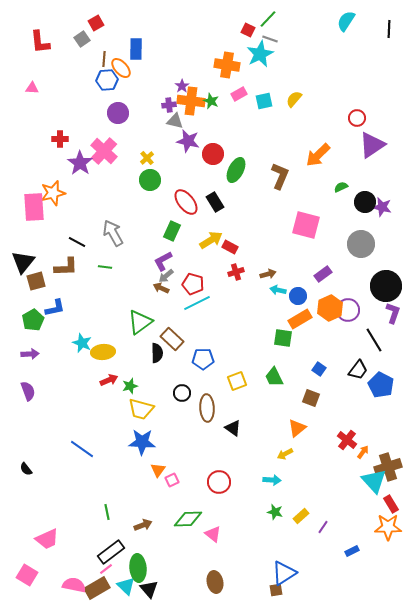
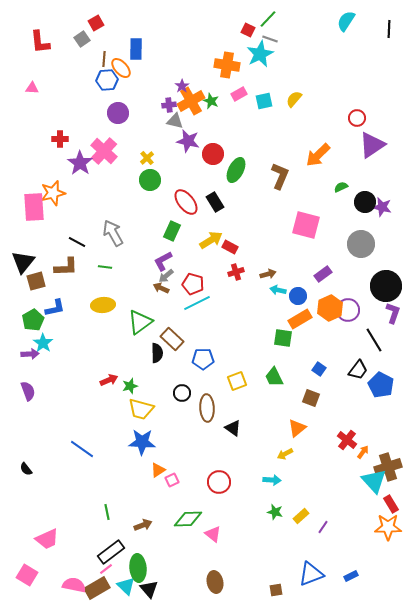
orange cross at (191, 101): rotated 36 degrees counterclockwise
cyan star at (82, 343): moved 39 px left; rotated 12 degrees clockwise
yellow ellipse at (103, 352): moved 47 px up
orange triangle at (158, 470): rotated 21 degrees clockwise
blue rectangle at (352, 551): moved 1 px left, 25 px down
blue triangle at (284, 573): moved 27 px right, 1 px down; rotated 12 degrees clockwise
